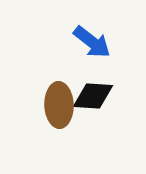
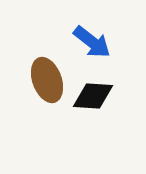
brown ellipse: moved 12 px left, 25 px up; rotated 18 degrees counterclockwise
